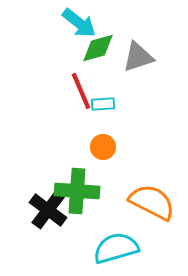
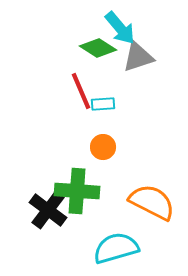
cyan arrow: moved 41 px right, 5 px down; rotated 12 degrees clockwise
green diamond: rotated 48 degrees clockwise
